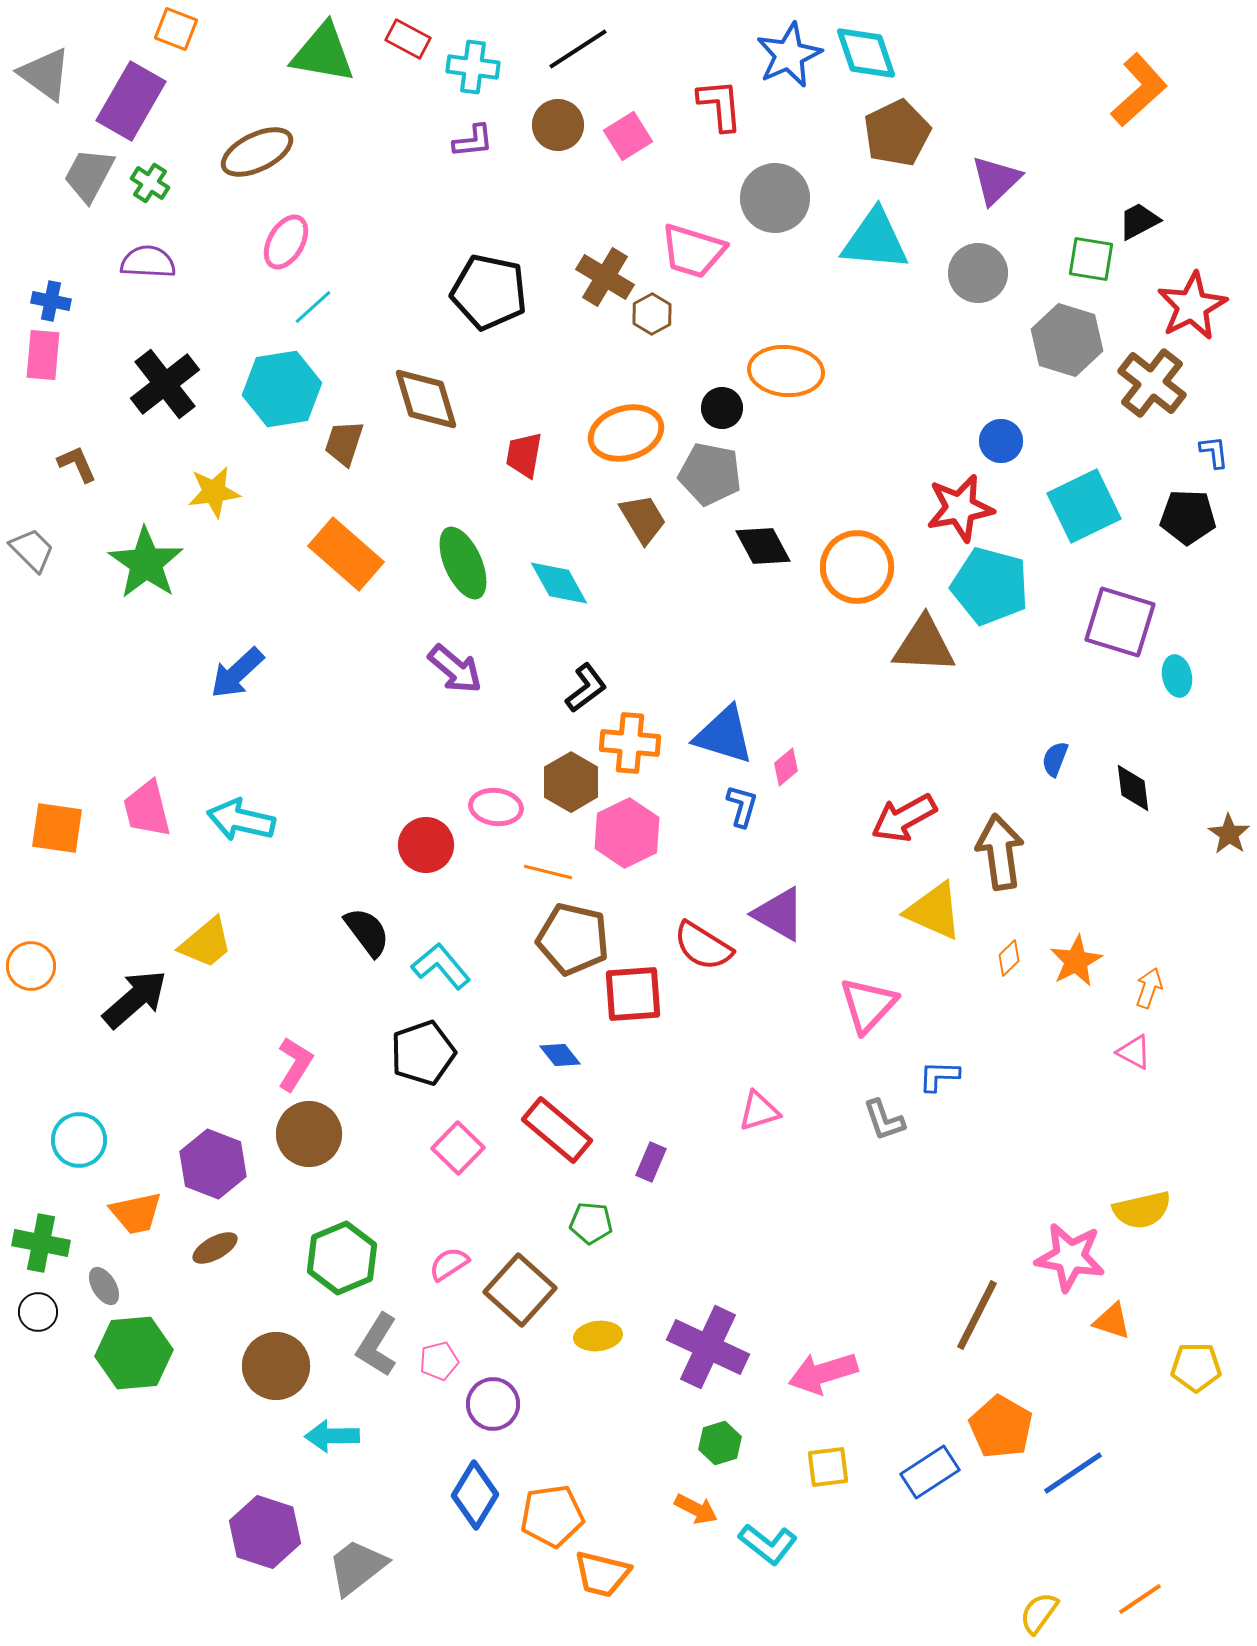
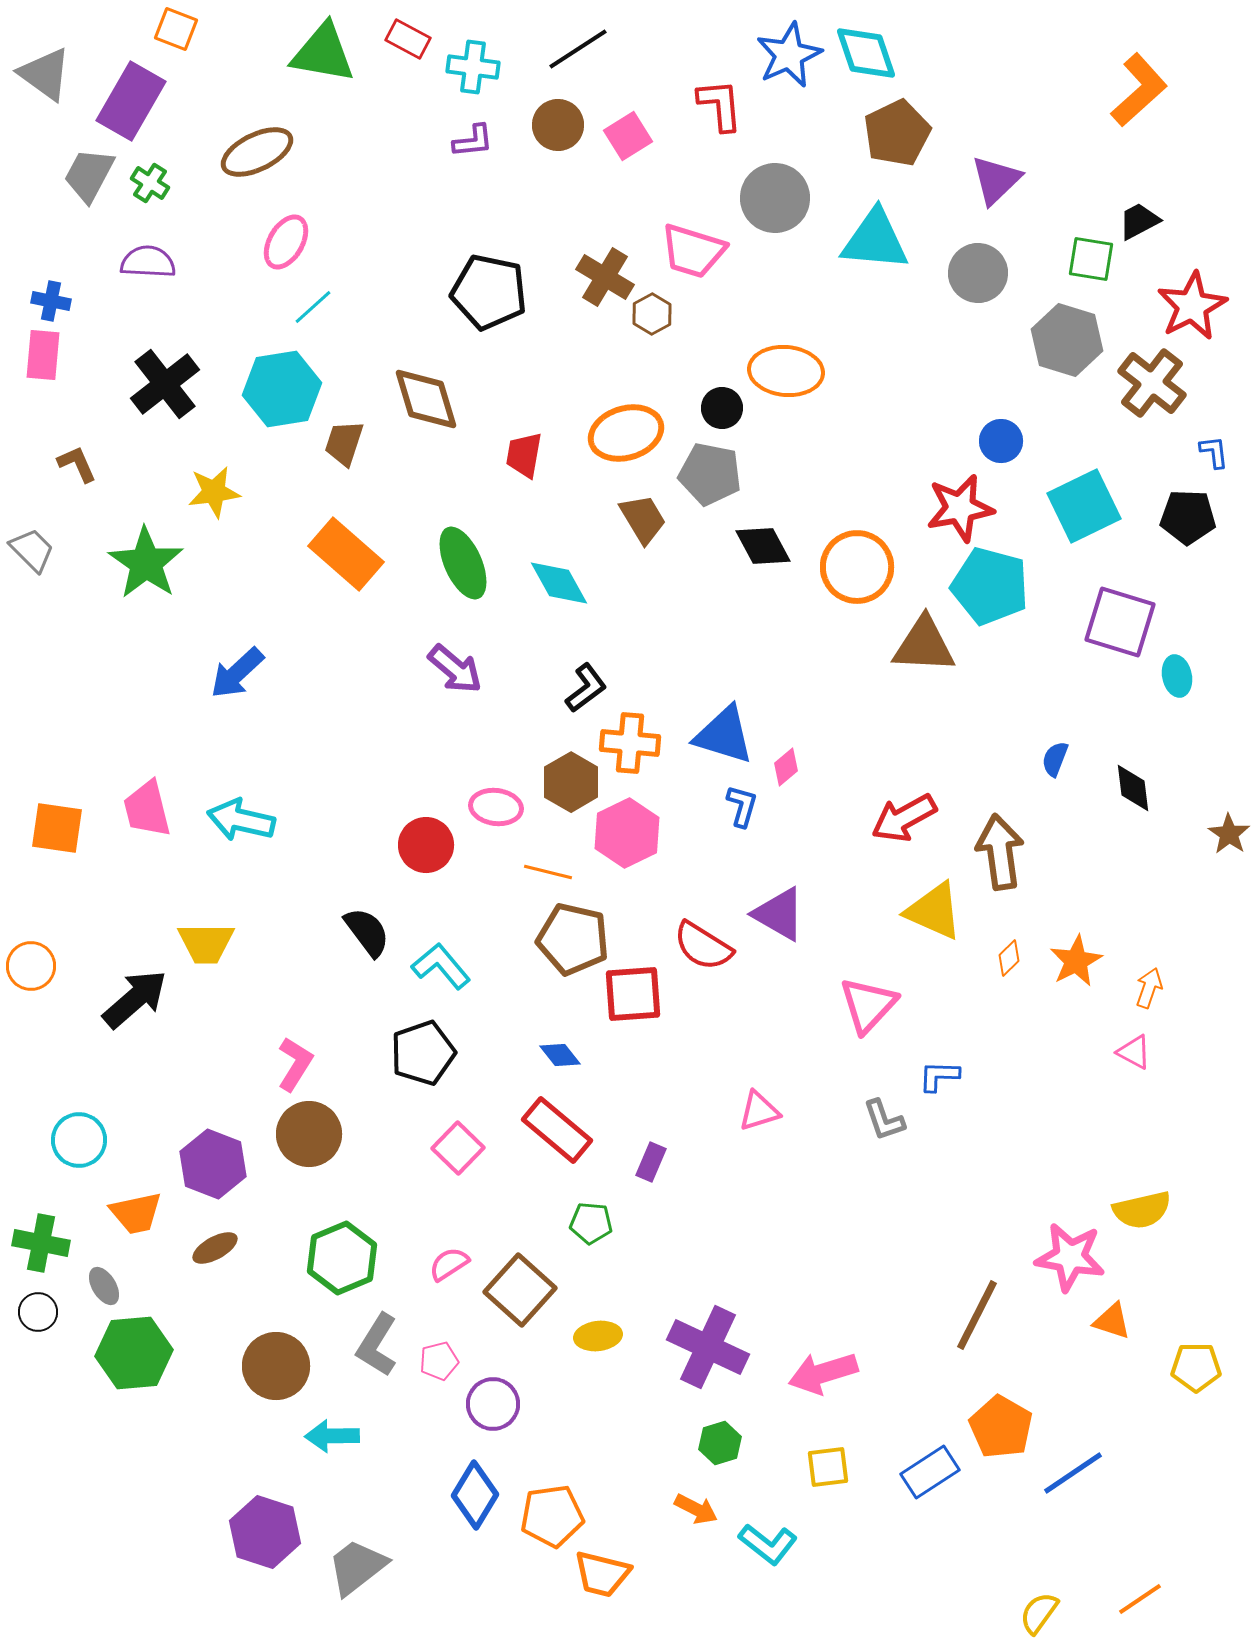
yellow trapezoid at (206, 943): rotated 40 degrees clockwise
